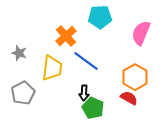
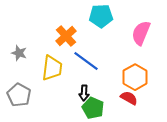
cyan pentagon: moved 1 px right, 1 px up
gray pentagon: moved 4 px left, 2 px down; rotated 15 degrees counterclockwise
